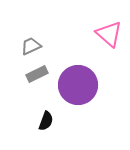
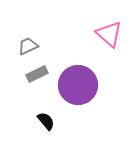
gray trapezoid: moved 3 px left
black semicircle: rotated 60 degrees counterclockwise
